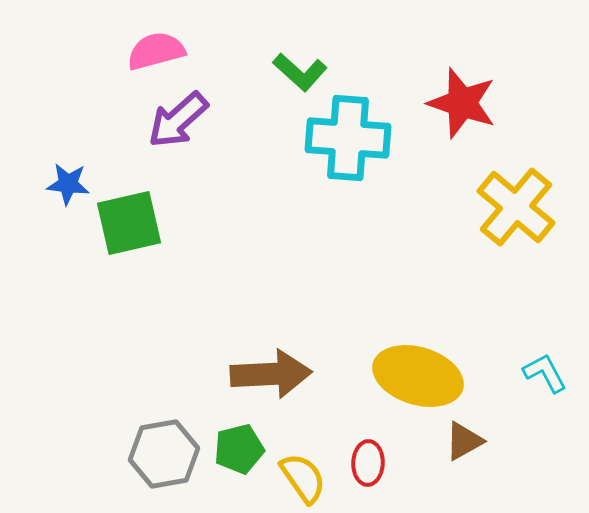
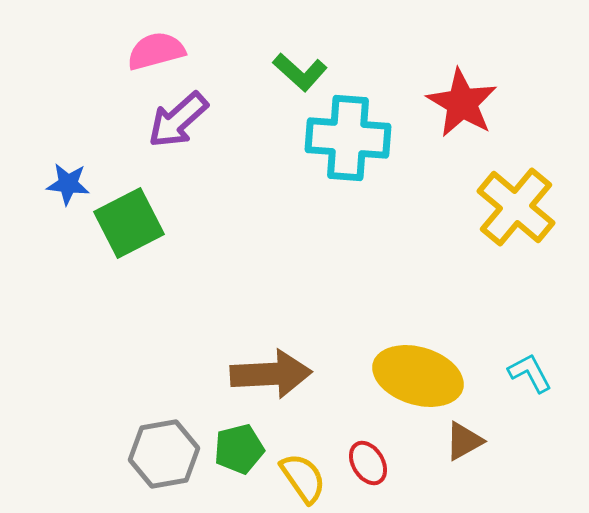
red star: rotated 12 degrees clockwise
green square: rotated 14 degrees counterclockwise
cyan L-shape: moved 15 px left
red ellipse: rotated 33 degrees counterclockwise
